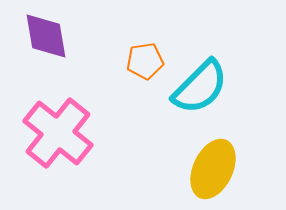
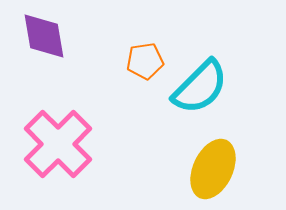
purple diamond: moved 2 px left
pink cross: moved 11 px down; rotated 6 degrees clockwise
